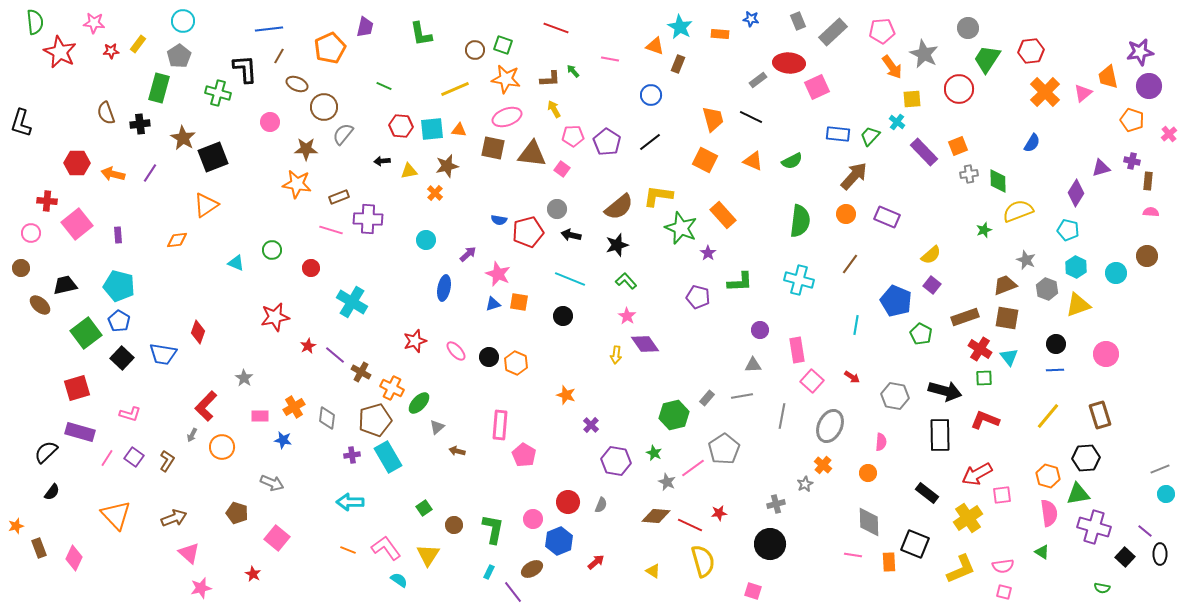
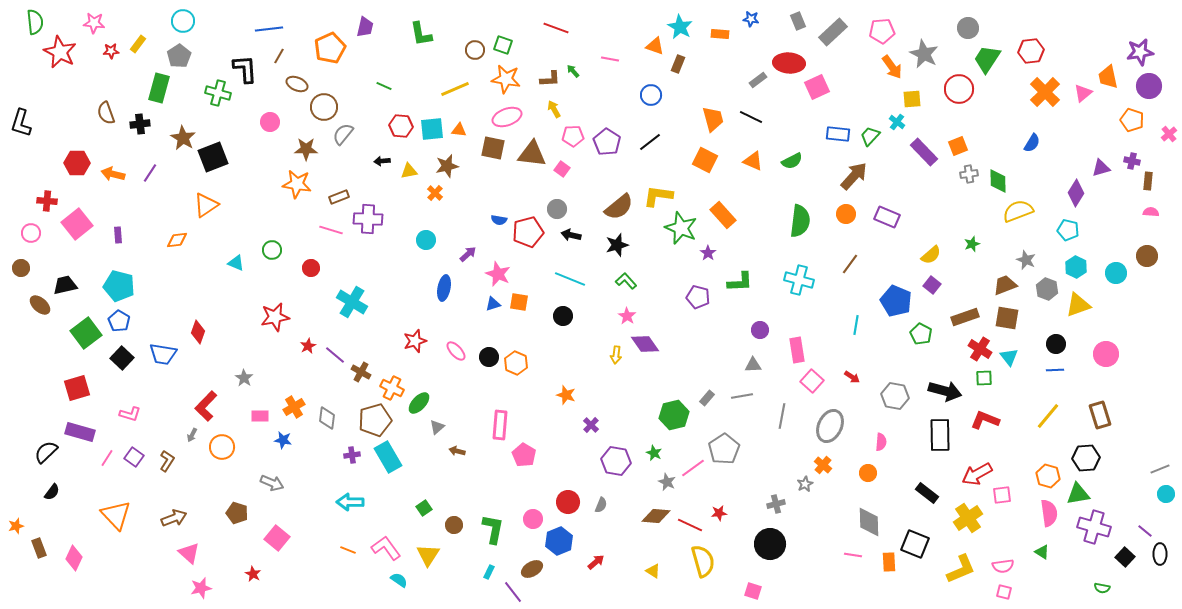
green star at (984, 230): moved 12 px left, 14 px down
